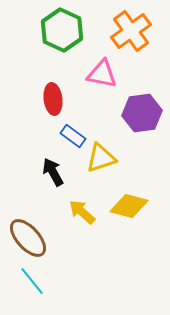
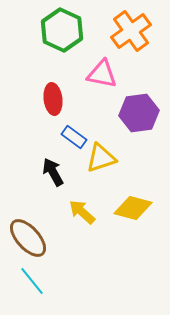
purple hexagon: moved 3 px left
blue rectangle: moved 1 px right, 1 px down
yellow diamond: moved 4 px right, 2 px down
